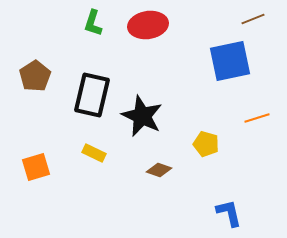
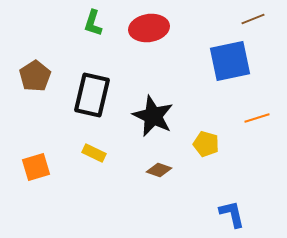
red ellipse: moved 1 px right, 3 px down
black star: moved 11 px right
blue L-shape: moved 3 px right, 1 px down
